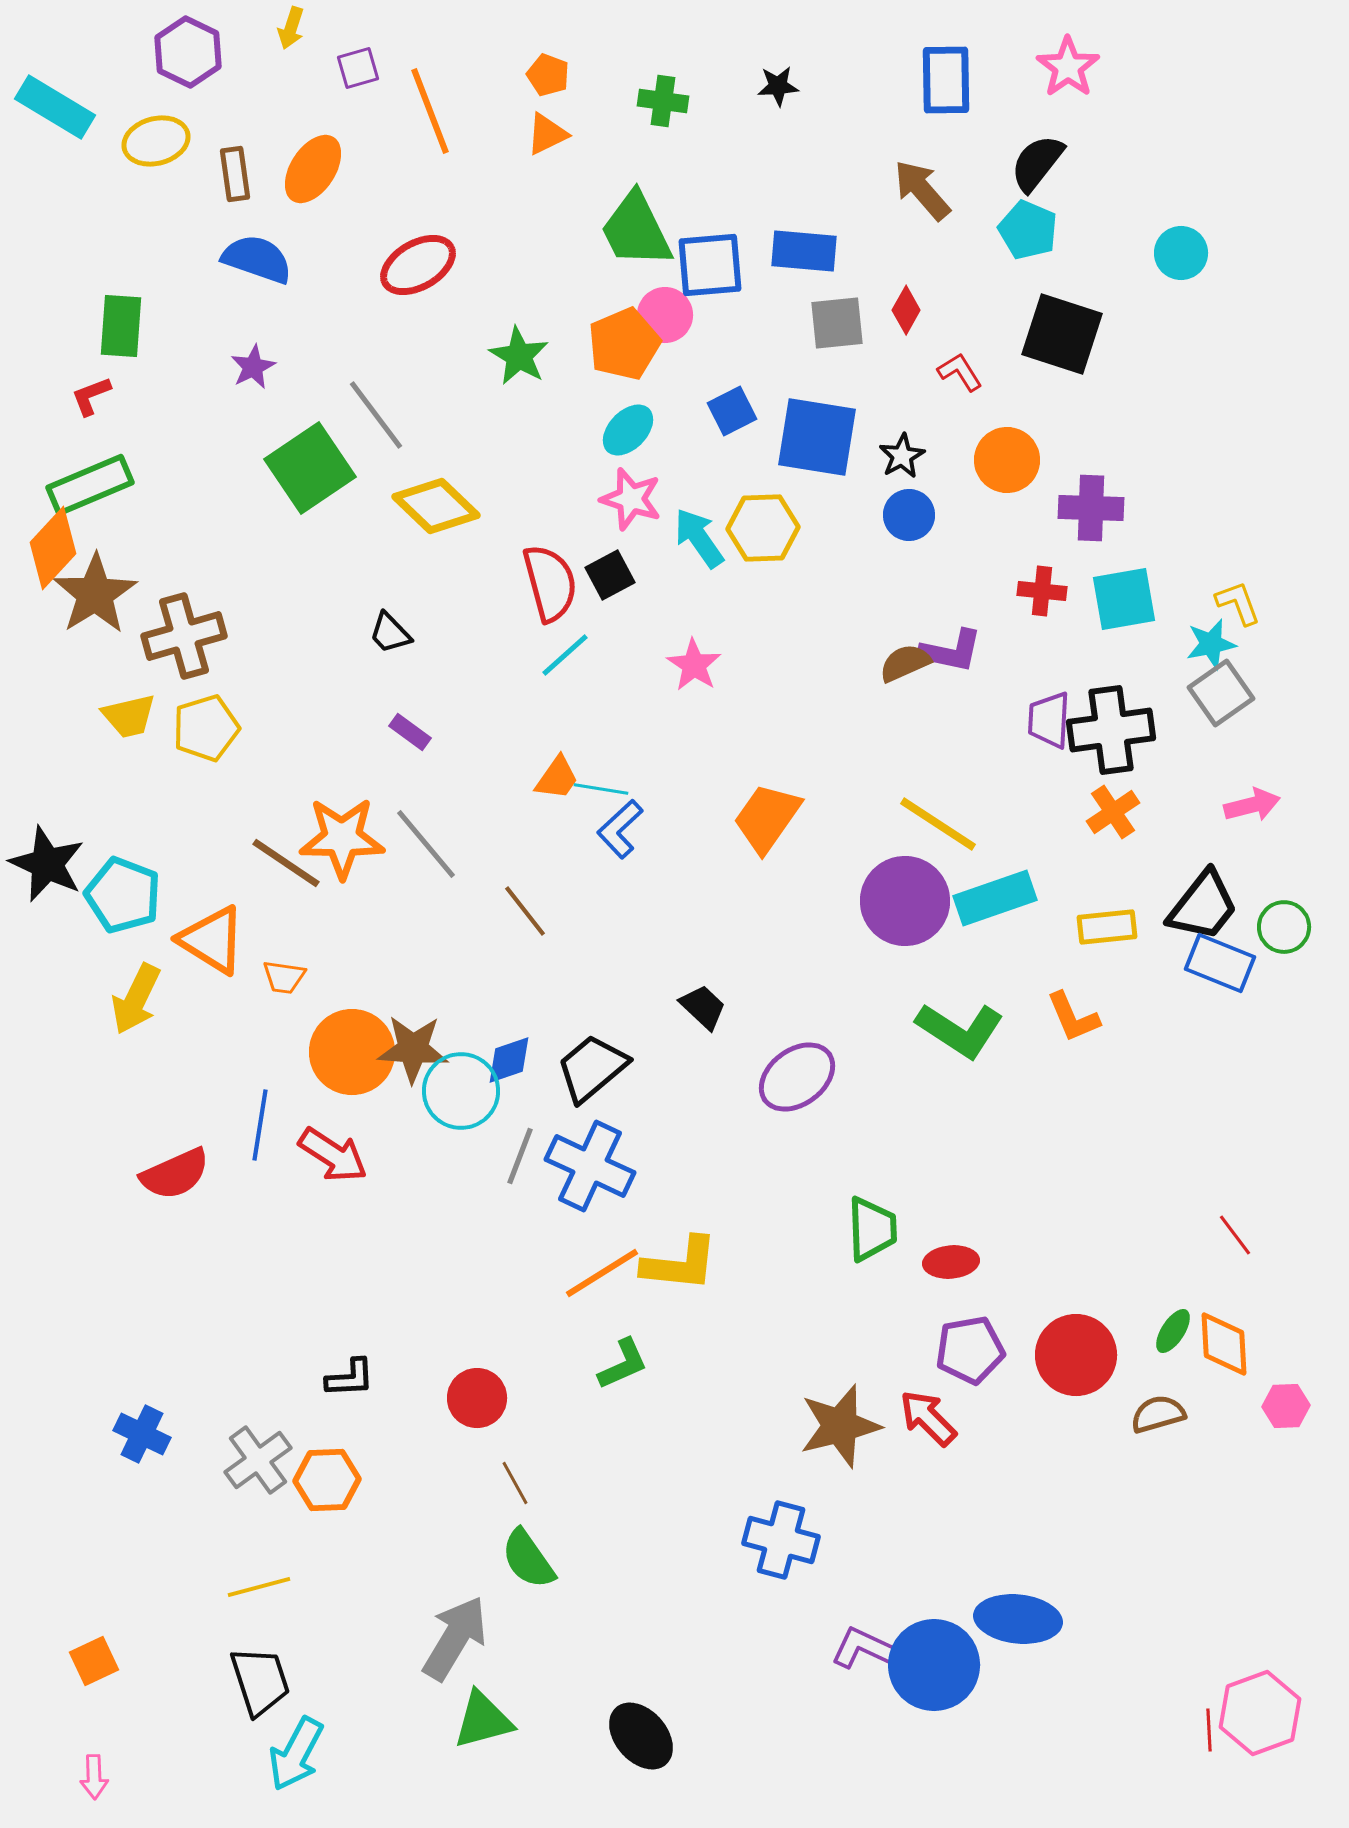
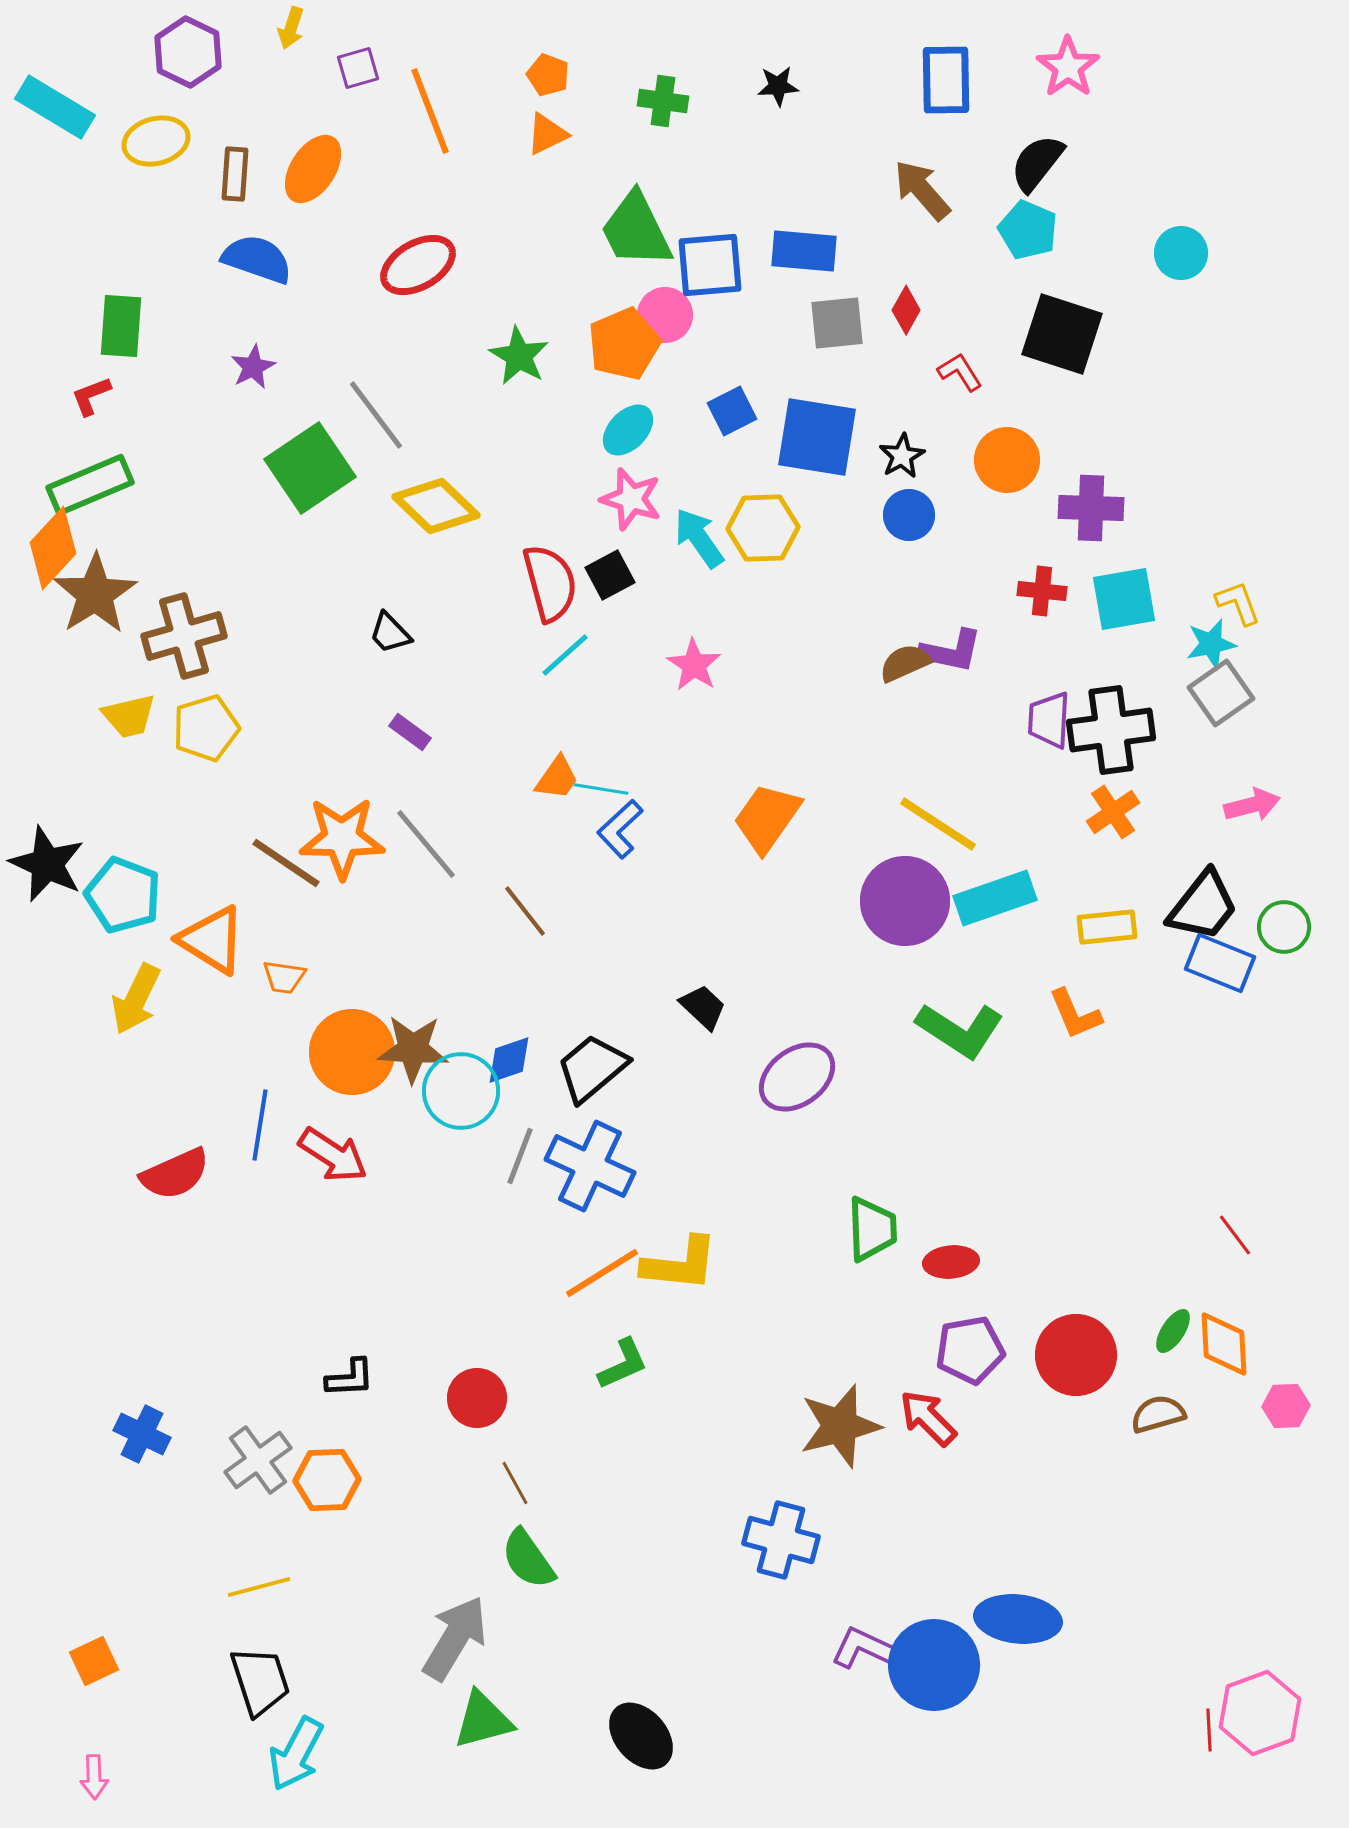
brown rectangle at (235, 174): rotated 12 degrees clockwise
orange L-shape at (1073, 1017): moved 2 px right, 3 px up
